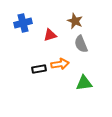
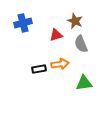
red triangle: moved 6 px right
